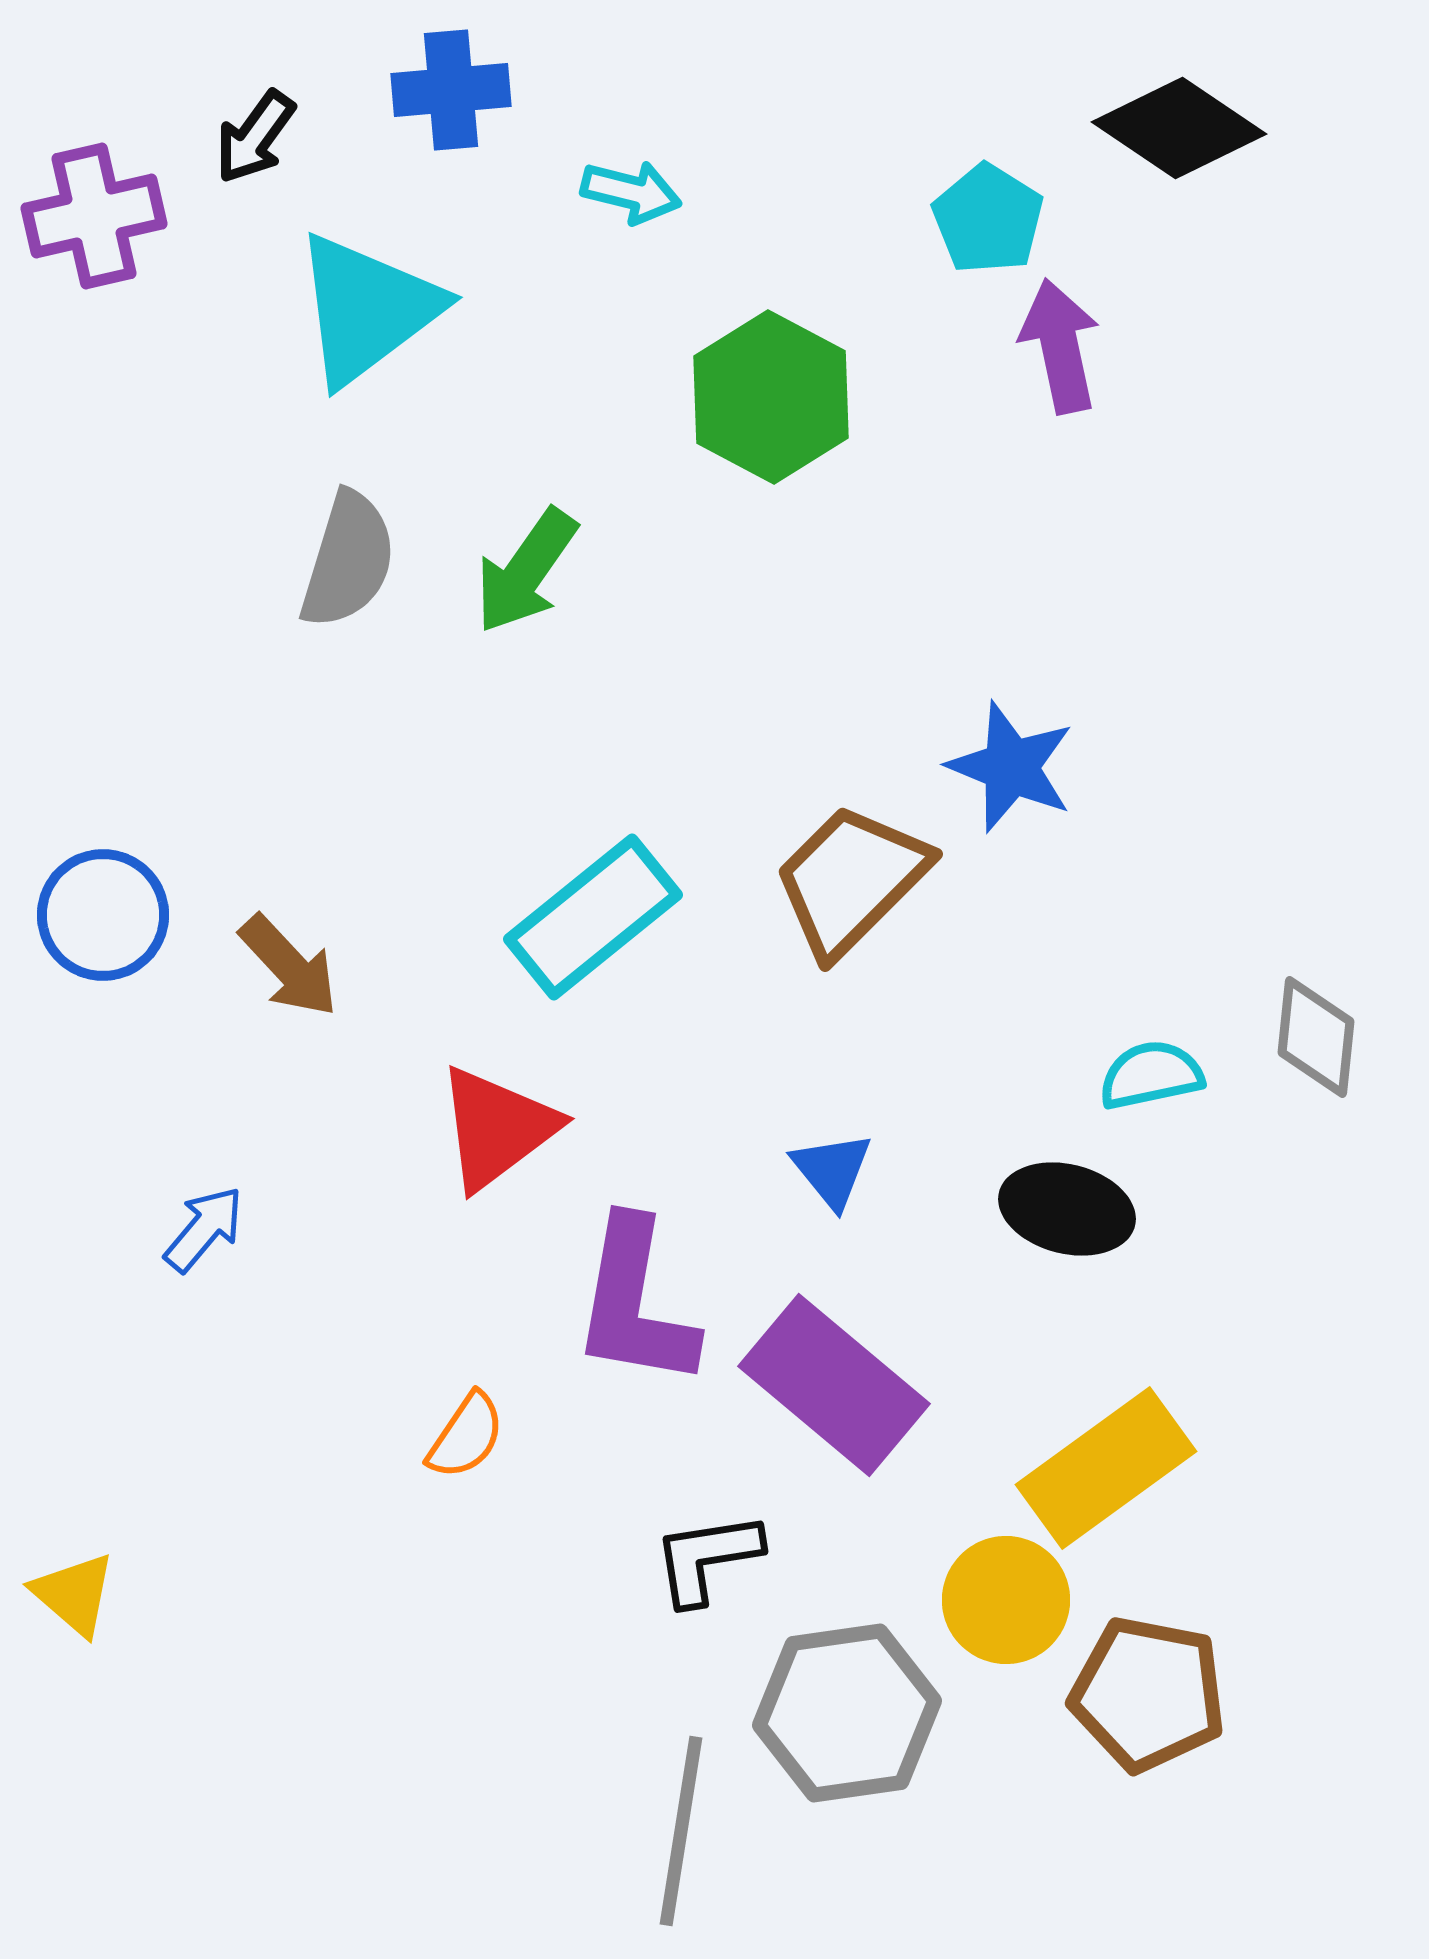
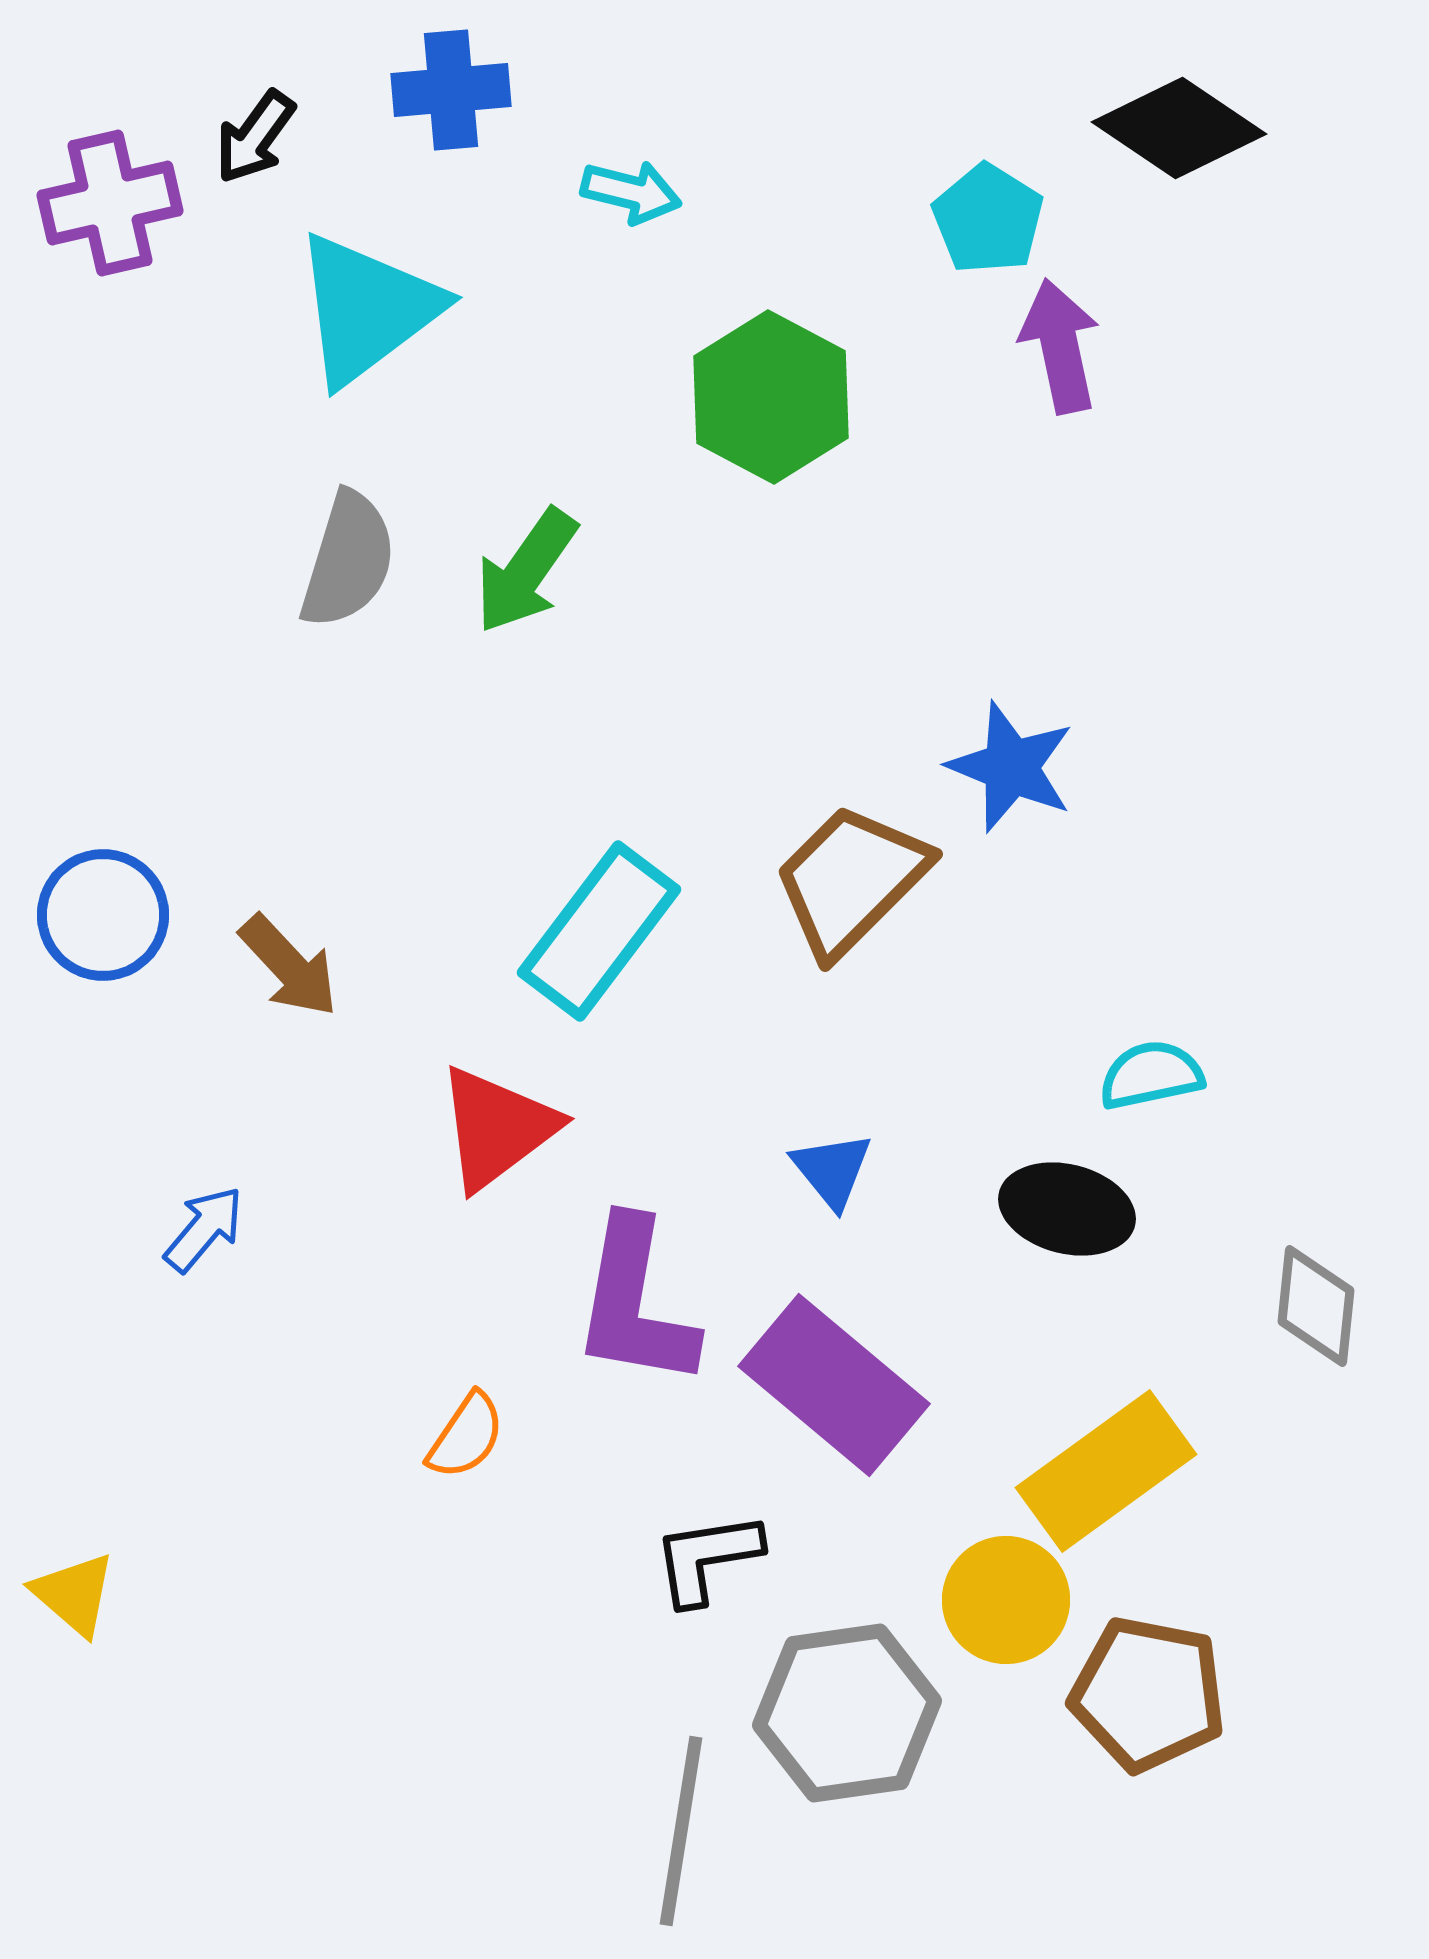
purple cross: moved 16 px right, 13 px up
cyan rectangle: moved 6 px right, 14 px down; rotated 14 degrees counterclockwise
gray diamond: moved 269 px down
yellow rectangle: moved 3 px down
